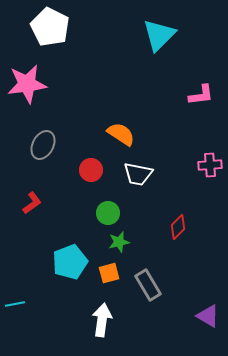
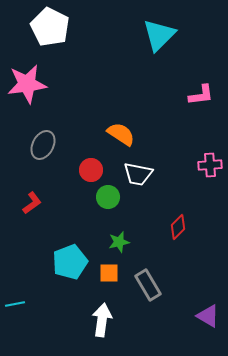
green circle: moved 16 px up
orange square: rotated 15 degrees clockwise
